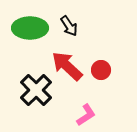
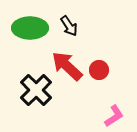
red circle: moved 2 px left
pink L-shape: moved 28 px right, 1 px down
